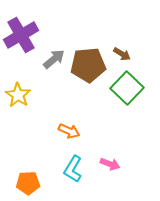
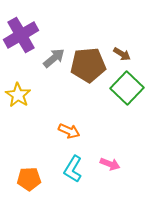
gray arrow: moved 1 px up
orange pentagon: moved 1 px right, 4 px up
